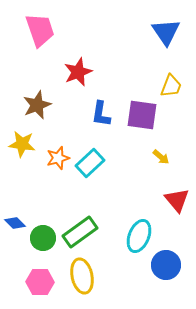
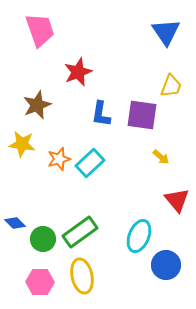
orange star: moved 1 px right, 1 px down
green circle: moved 1 px down
